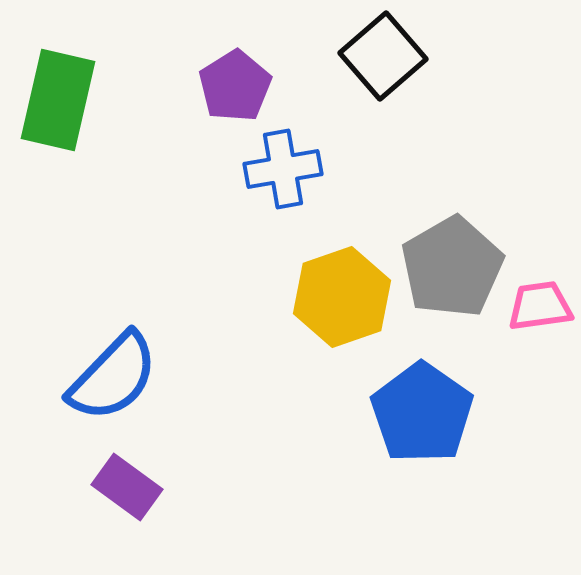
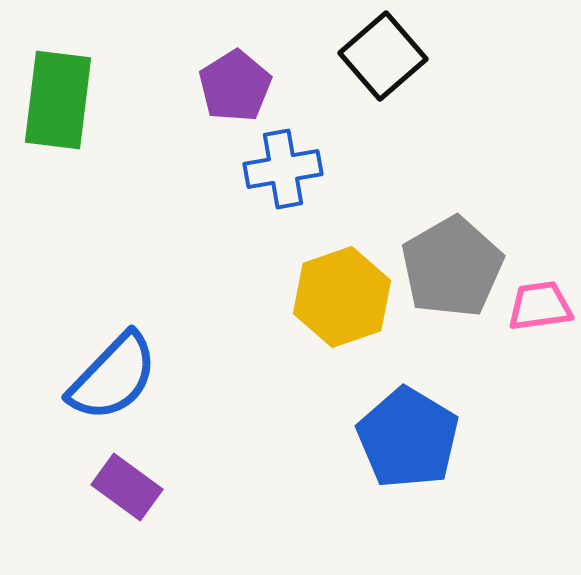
green rectangle: rotated 6 degrees counterclockwise
blue pentagon: moved 14 px left, 25 px down; rotated 4 degrees counterclockwise
